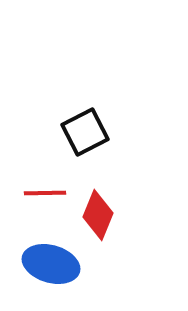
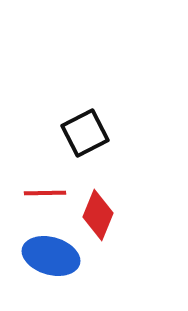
black square: moved 1 px down
blue ellipse: moved 8 px up
